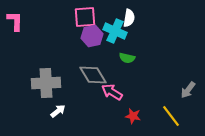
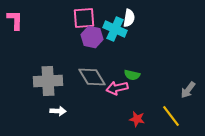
pink square: moved 1 px left, 1 px down
pink L-shape: moved 1 px up
cyan cross: moved 2 px up
purple hexagon: moved 1 px down; rotated 25 degrees clockwise
green semicircle: moved 5 px right, 17 px down
gray diamond: moved 1 px left, 2 px down
gray cross: moved 2 px right, 2 px up
pink arrow: moved 5 px right, 4 px up; rotated 45 degrees counterclockwise
white arrow: rotated 42 degrees clockwise
red star: moved 4 px right, 3 px down
